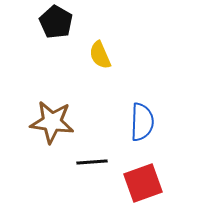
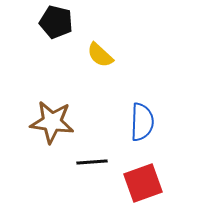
black pentagon: rotated 16 degrees counterclockwise
yellow semicircle: rotated 24 degrees counterclockwise
